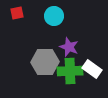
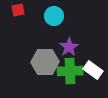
red square: moved 1 px right, 3 px up
purple star: rotated 18 degrees clockwise
white rectangle: moved 1 px right, 1 px down
